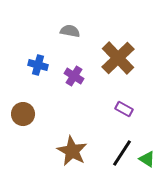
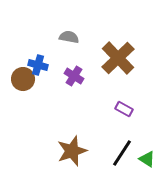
gray semicircle: moved 1 px left, 6 px down
brown circle: moved 35 px up
brown star: rotated 24 degrees clockwise
